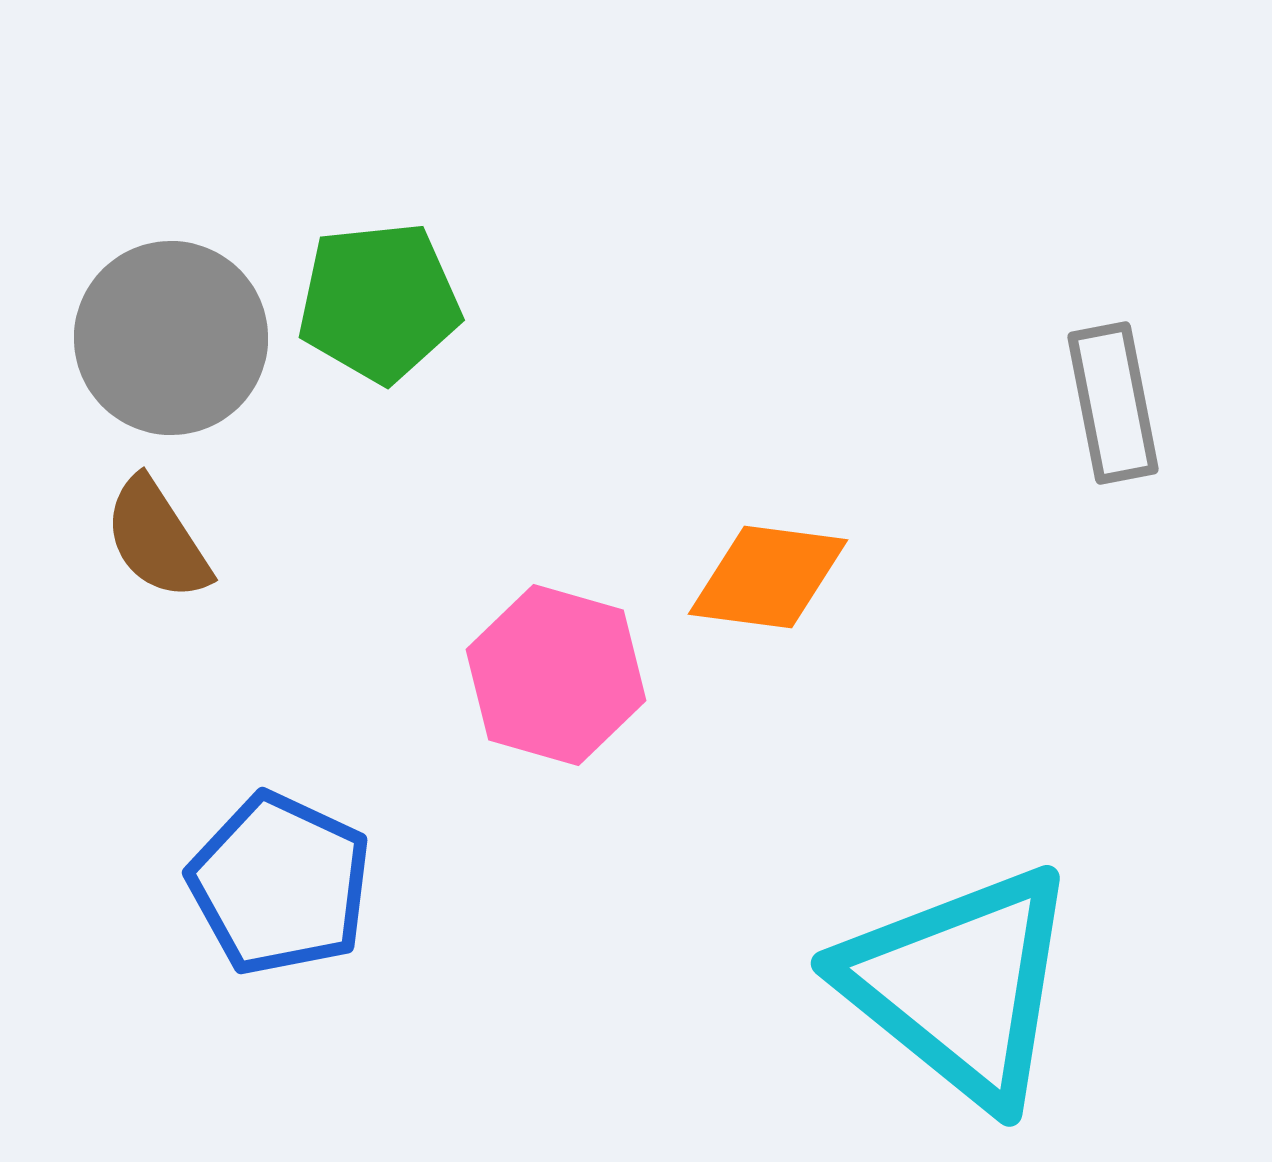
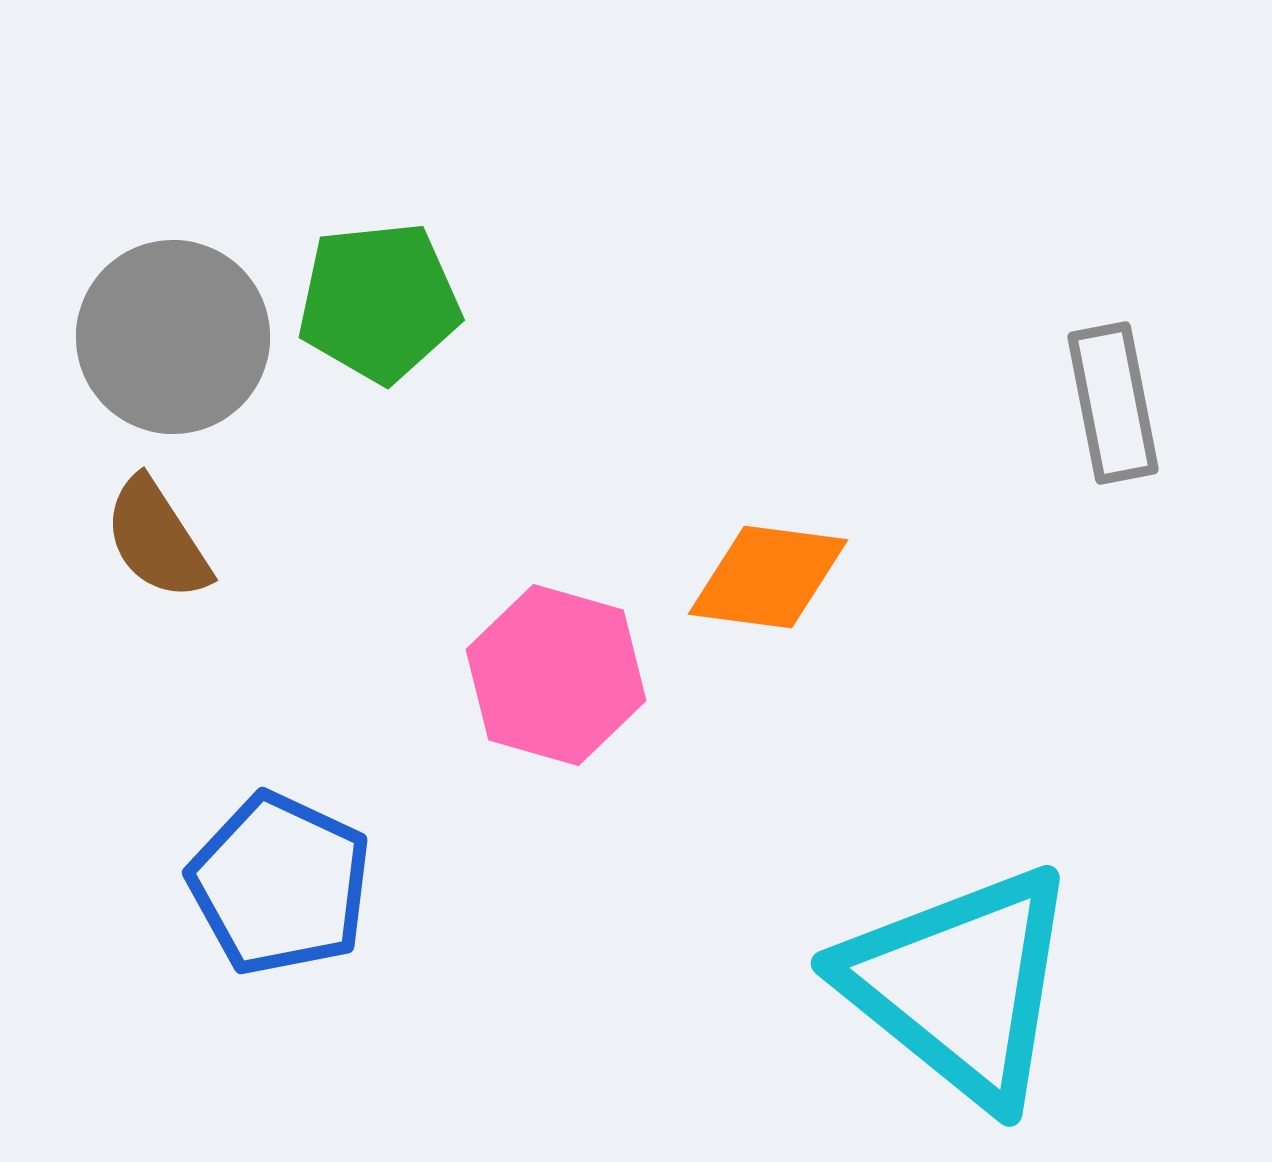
gray circle: moved 2 px right, 1 px up
